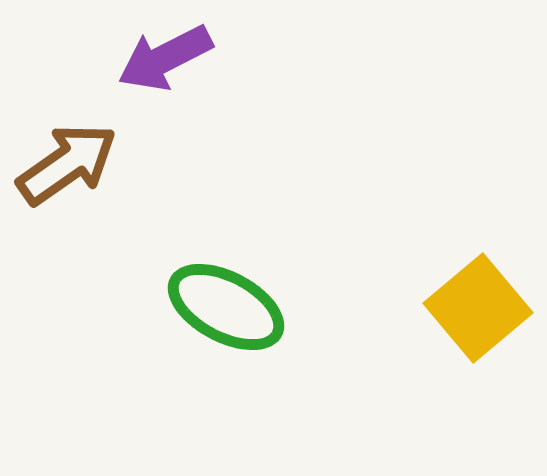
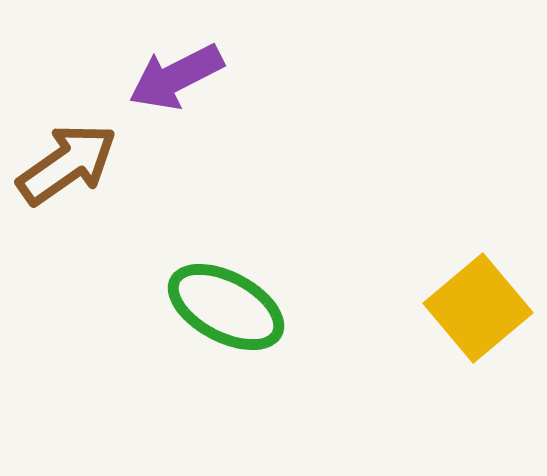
purple arrow: moved 11 px right, 19 px down
